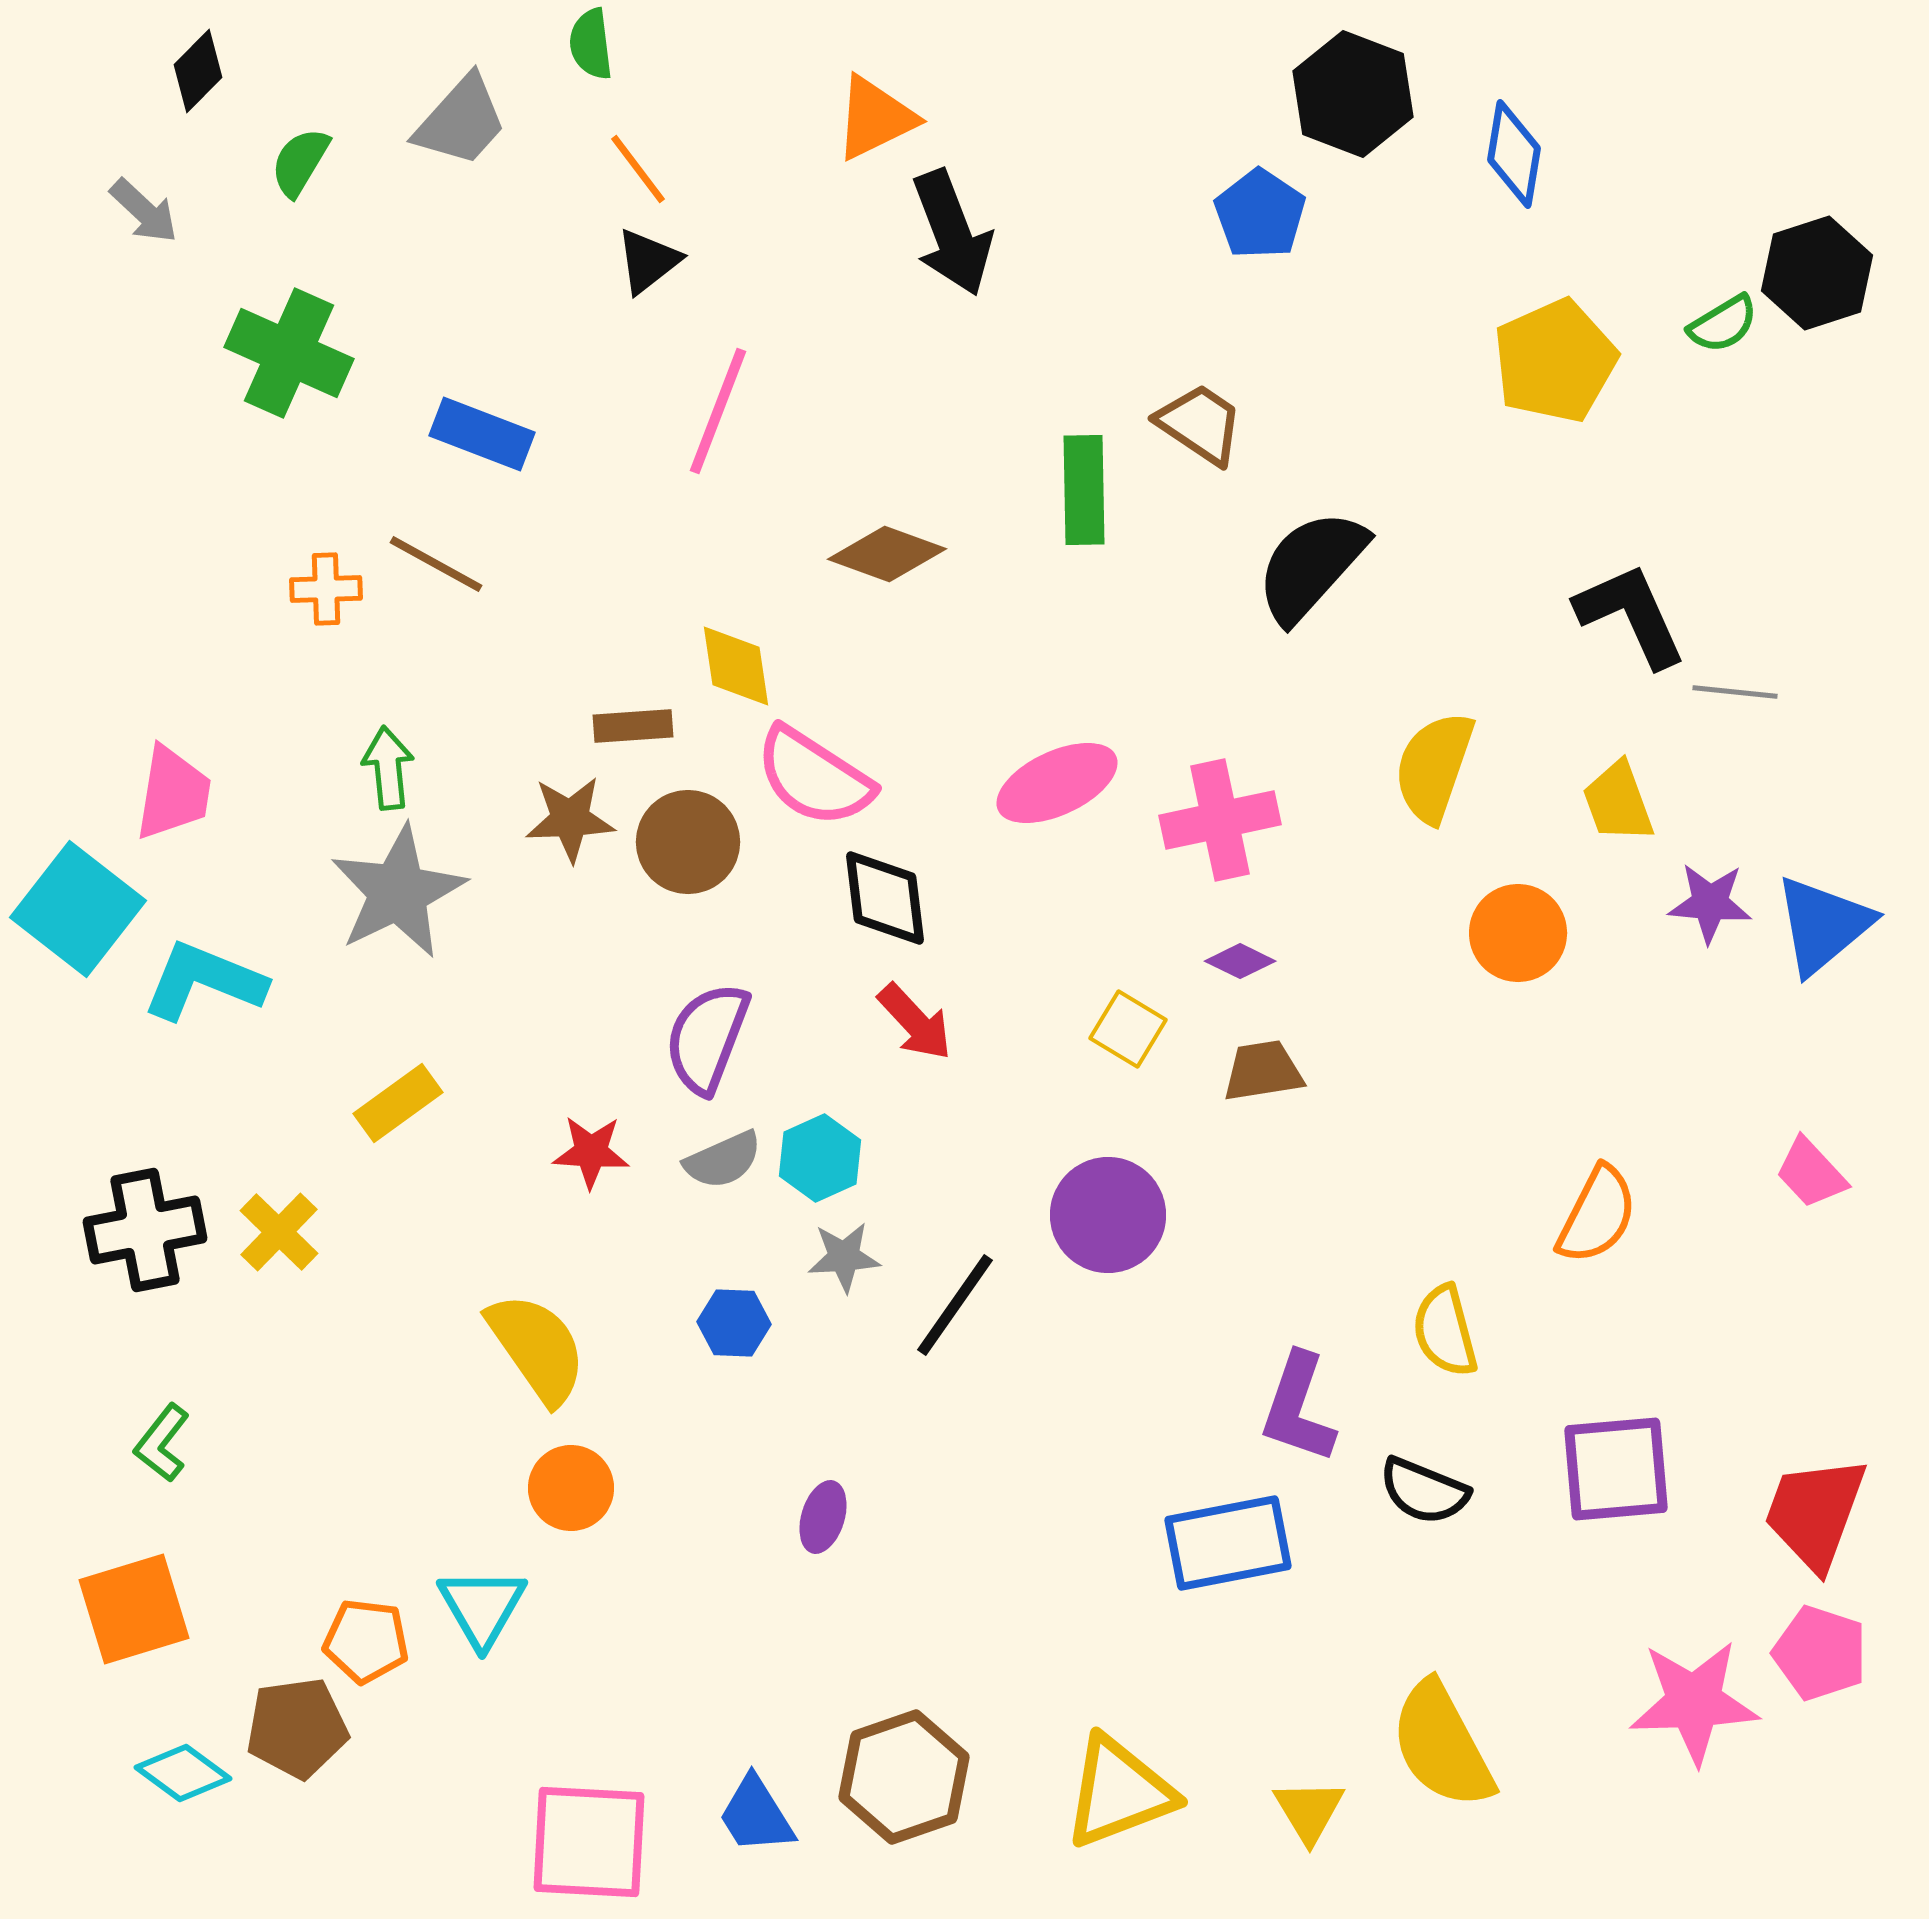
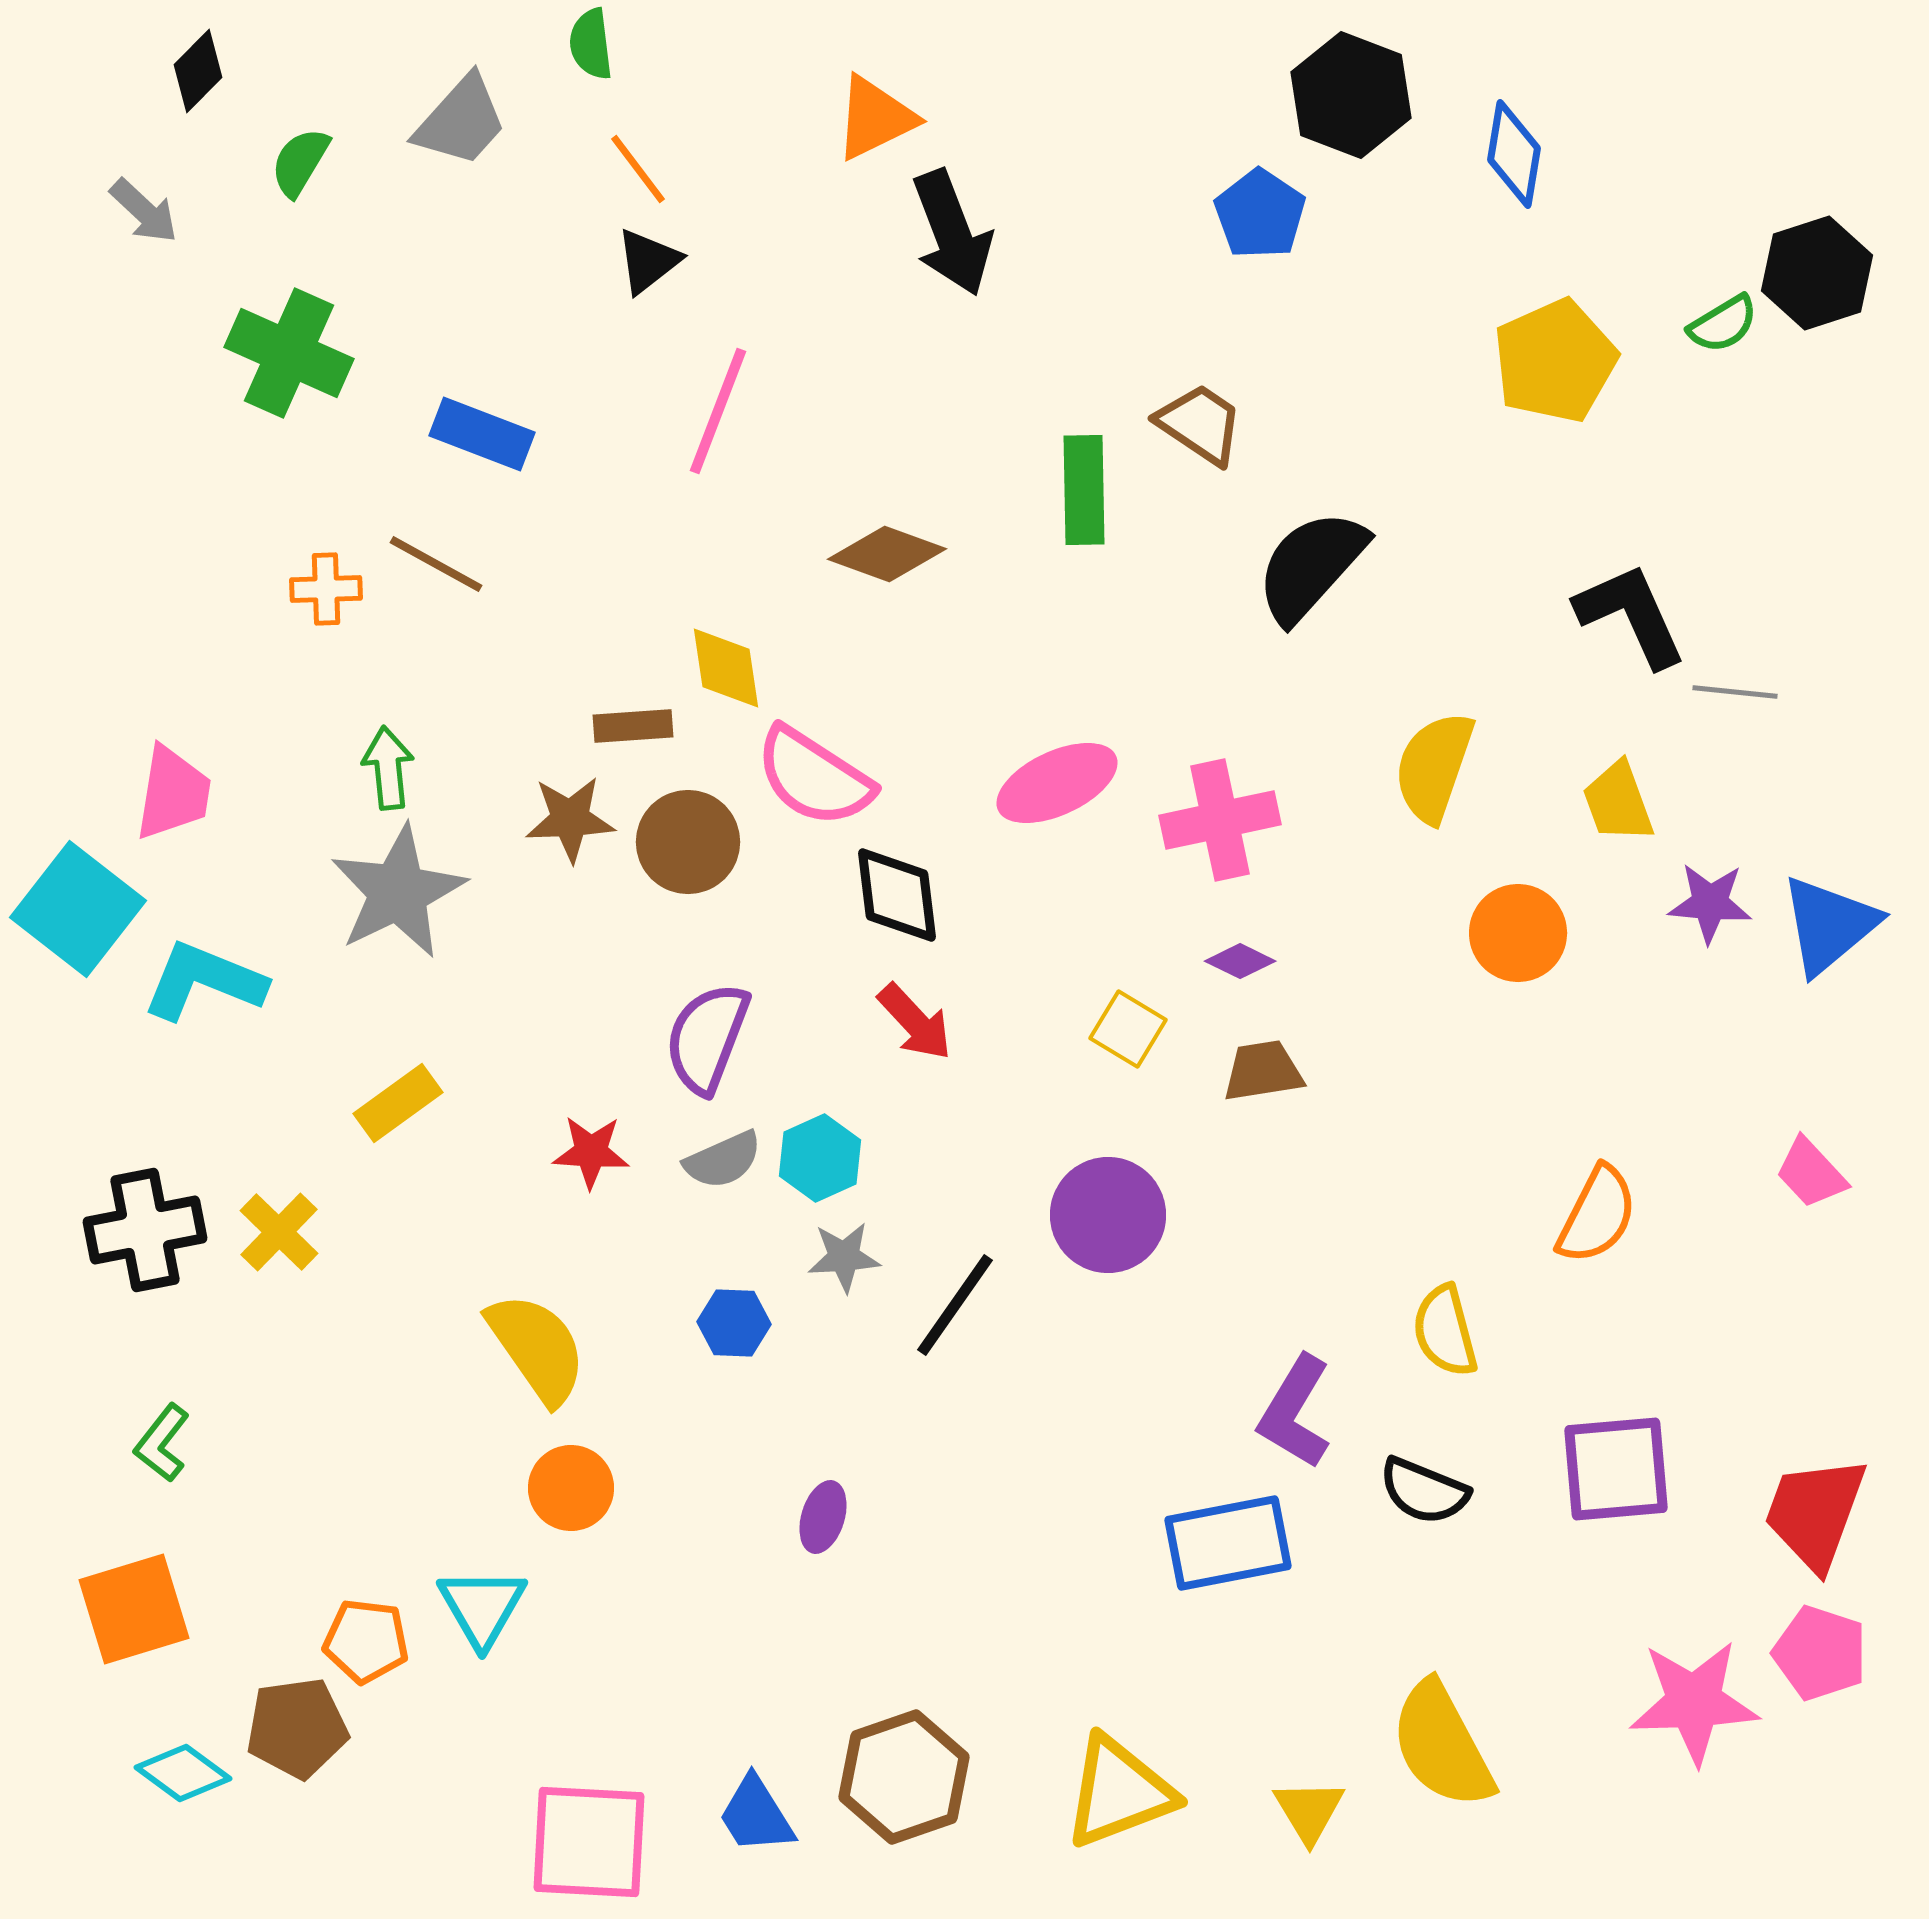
black hexagon at (1353, 94): moved 2 px left, 1 px down
yellow diamond at (736, 666): moved 10 px left, 2 px down
black diamond at (885, 898): moved 12 px right, 3 px up
blue triangle at (1823, 925): moved 6 px right
purple L-shape at (1298, 1408): moved 3 px left, 4 px down; rotated 12 degrees clockwise
